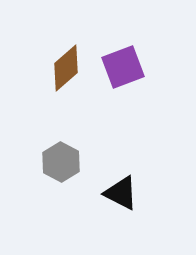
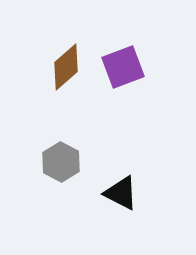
brown diamond: moved 1 px up
